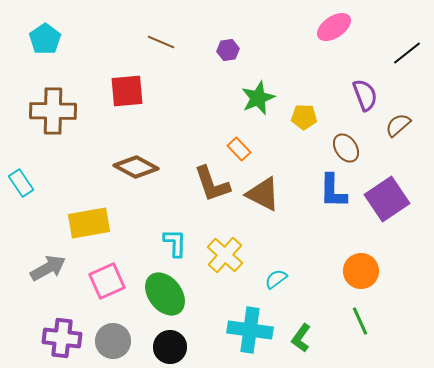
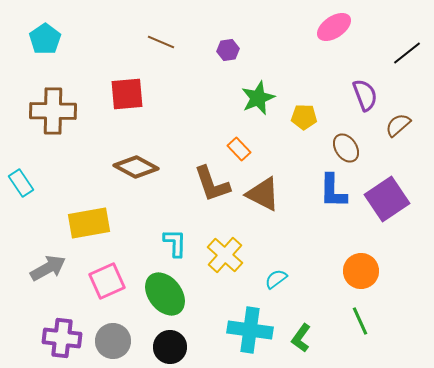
red square: moved 3 px down
